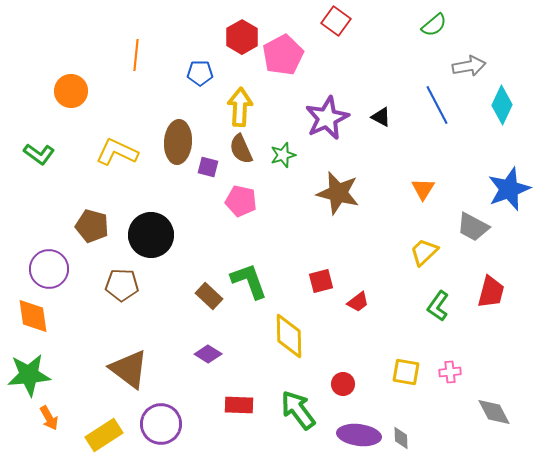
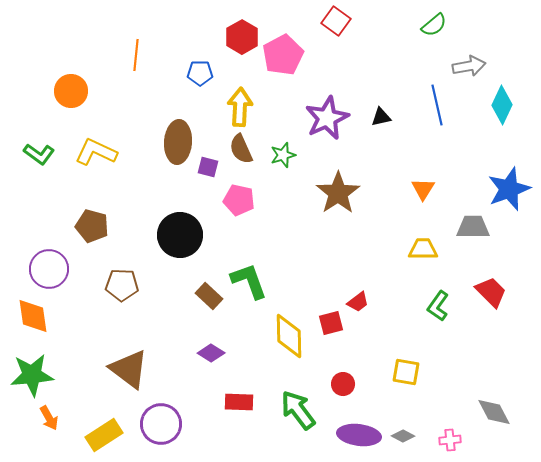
blue line at (437, 105): rotated 15 degrees clockwise
black triangle at (381, 117): rotated 40 degrees counterclockwise
yellow L-shape at (117, 152): moved 21 px left
brown star at (338, 193): rotated 24 degrees clockwise
pink pentagon at (241, 201): moved 2 px left, 1 px up
gray trapezoid at (473, 227): rotated 152 degrees clockwise
black circle at (151, 235): moved 29 px right
yellow trapezoid at (424, 252): moved 1 px left, 3 px up; rotated 44 degrees clockwise
red square at (321, 281): moved 10 px right, 42 px down
red trapezoid at (491, 292): rotated 60 degrees counterclockwise
purple diamond at (208, 354): moved 3 px right, 1 px up
pink cross at (450, 372): moved 68 px down
green star at (29, 375): moved 3 px right
red rectangle at (239, 405): moved 3 px up
gray diamond at (401, 438): moved 2 px right, 2 px up; rotated 60 degrees counterclockwise
